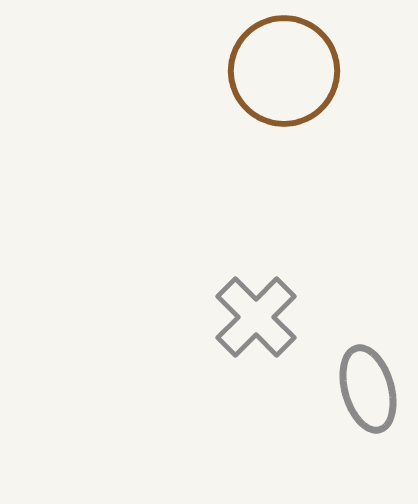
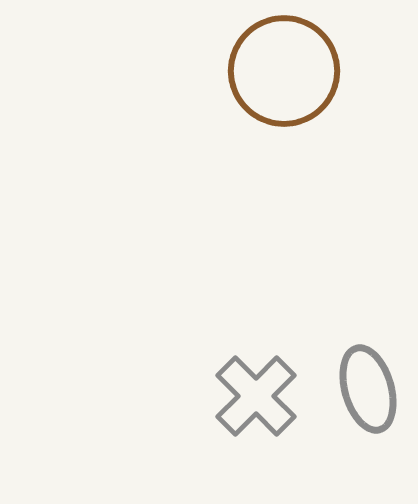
gray cross: moved 79 px down
